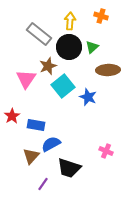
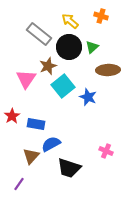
yellow arrow: rotated 54 degrees counterclockwise
blue rectangle: moved 1 px up
purple line: moved 24 px left
